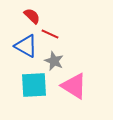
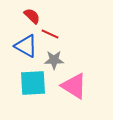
gray star: moved 1 px up; rotated 24 degrees counterclockwise
cyan square: moved 1 px left, 2 px up
